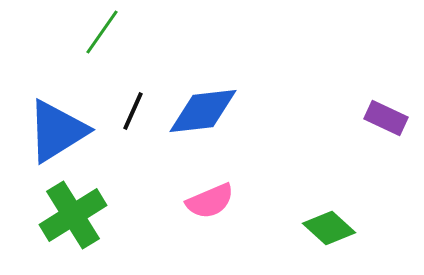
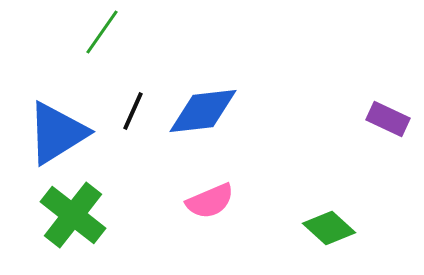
purple rectangle: moved 2 px right, 1 px down
blue triangle: moved 2 px down
green cross: rotated 20 degrees counterclockwise
